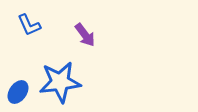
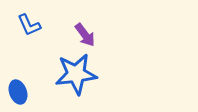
blue star: moved 16 px right, 8 px up
blue ellipse: rotated 55 degrees counterclockwise
